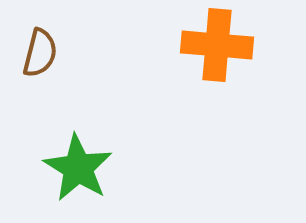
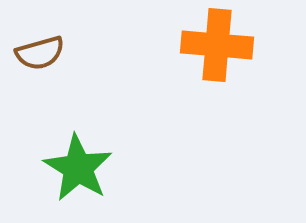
brown semicircle: rotated 60 degrees clockwise
